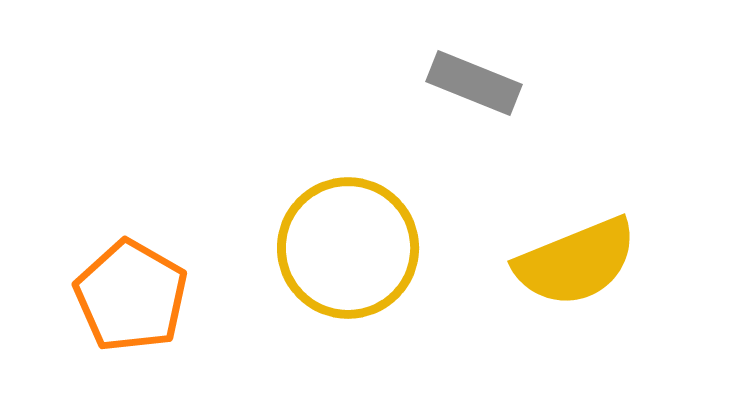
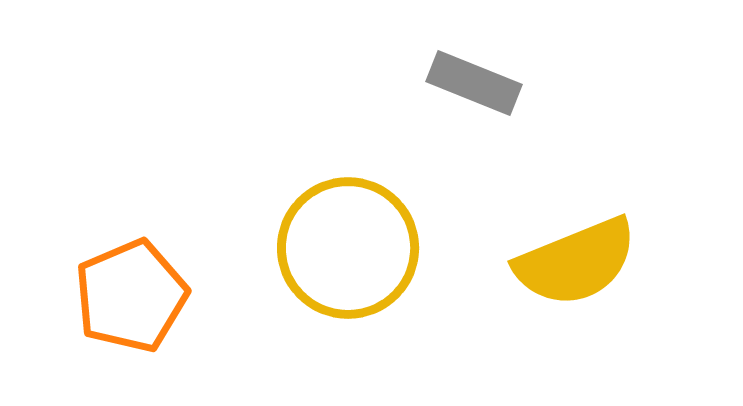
orange pentagon: rotated 19 degrees clockwise
